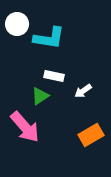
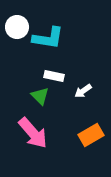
white circle: moved 3 px down
cyan L-shape: moved 1 px left
green triangle: rotated 42 degrees counterclockwise
pink arrow: moved 8 px right, 6 px down
